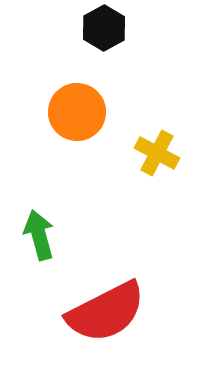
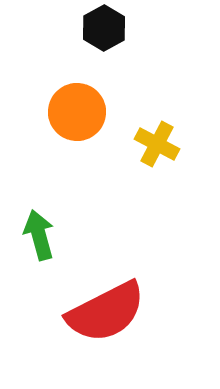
yellow cross: moved 9 px up
